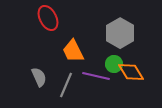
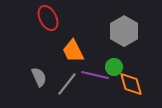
gray hexagon: moved 4 px right, 2 px up
green circle: moved 3 px down
orange diamond: moved 12 px down; rotated 16 degrees clockwise
purple line: moved 1 px left, 1 px up
gray line: moved 1 px right, 1 px up; rotated 15 degrees clockwise
